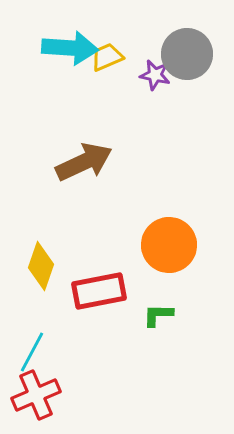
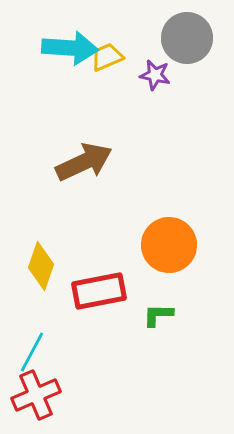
gray circle: moved 16 px up
